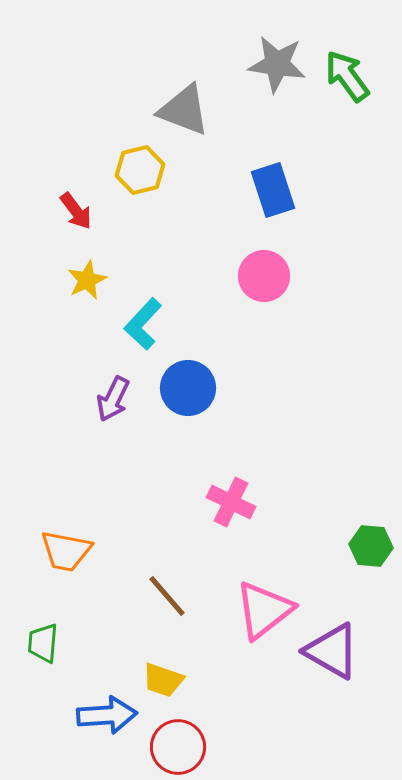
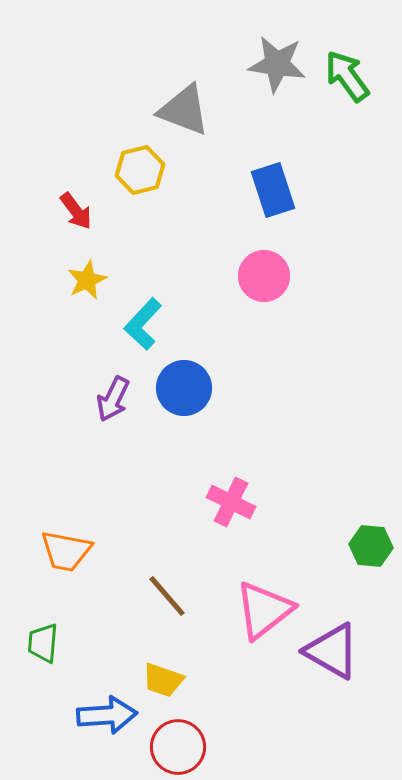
blue circle: moved 4 px left
